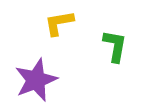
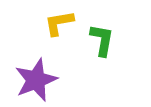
green L-shape: moved 13 px left, 6 px up
